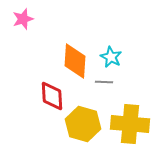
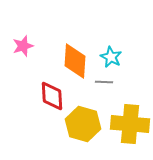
pink star: moved 27 px down
